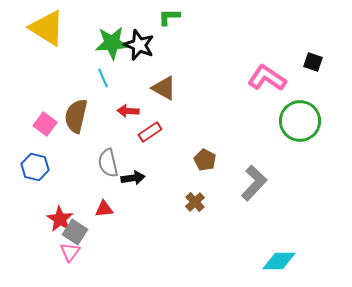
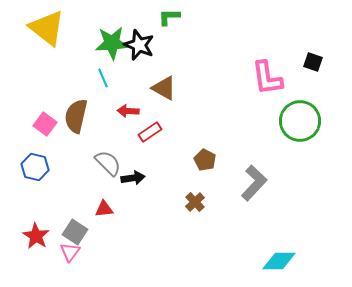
yellow triangle: rotated 6 degrees clockwise
pink L-shape: rotated 132 degrees counterclockwise
gray semicircle: rotated 148 degrees clockwise
red star: moved 24 px left, 17 px down
